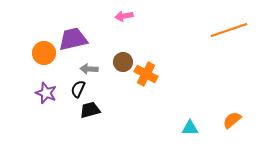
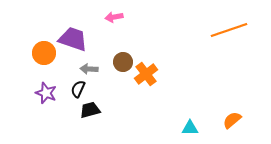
pink arrow: moved 10 px left, 1 px down
purple trapezoid: rotated 32 degrees clockwise
orange cross: rotated 25 degrees clockwise
